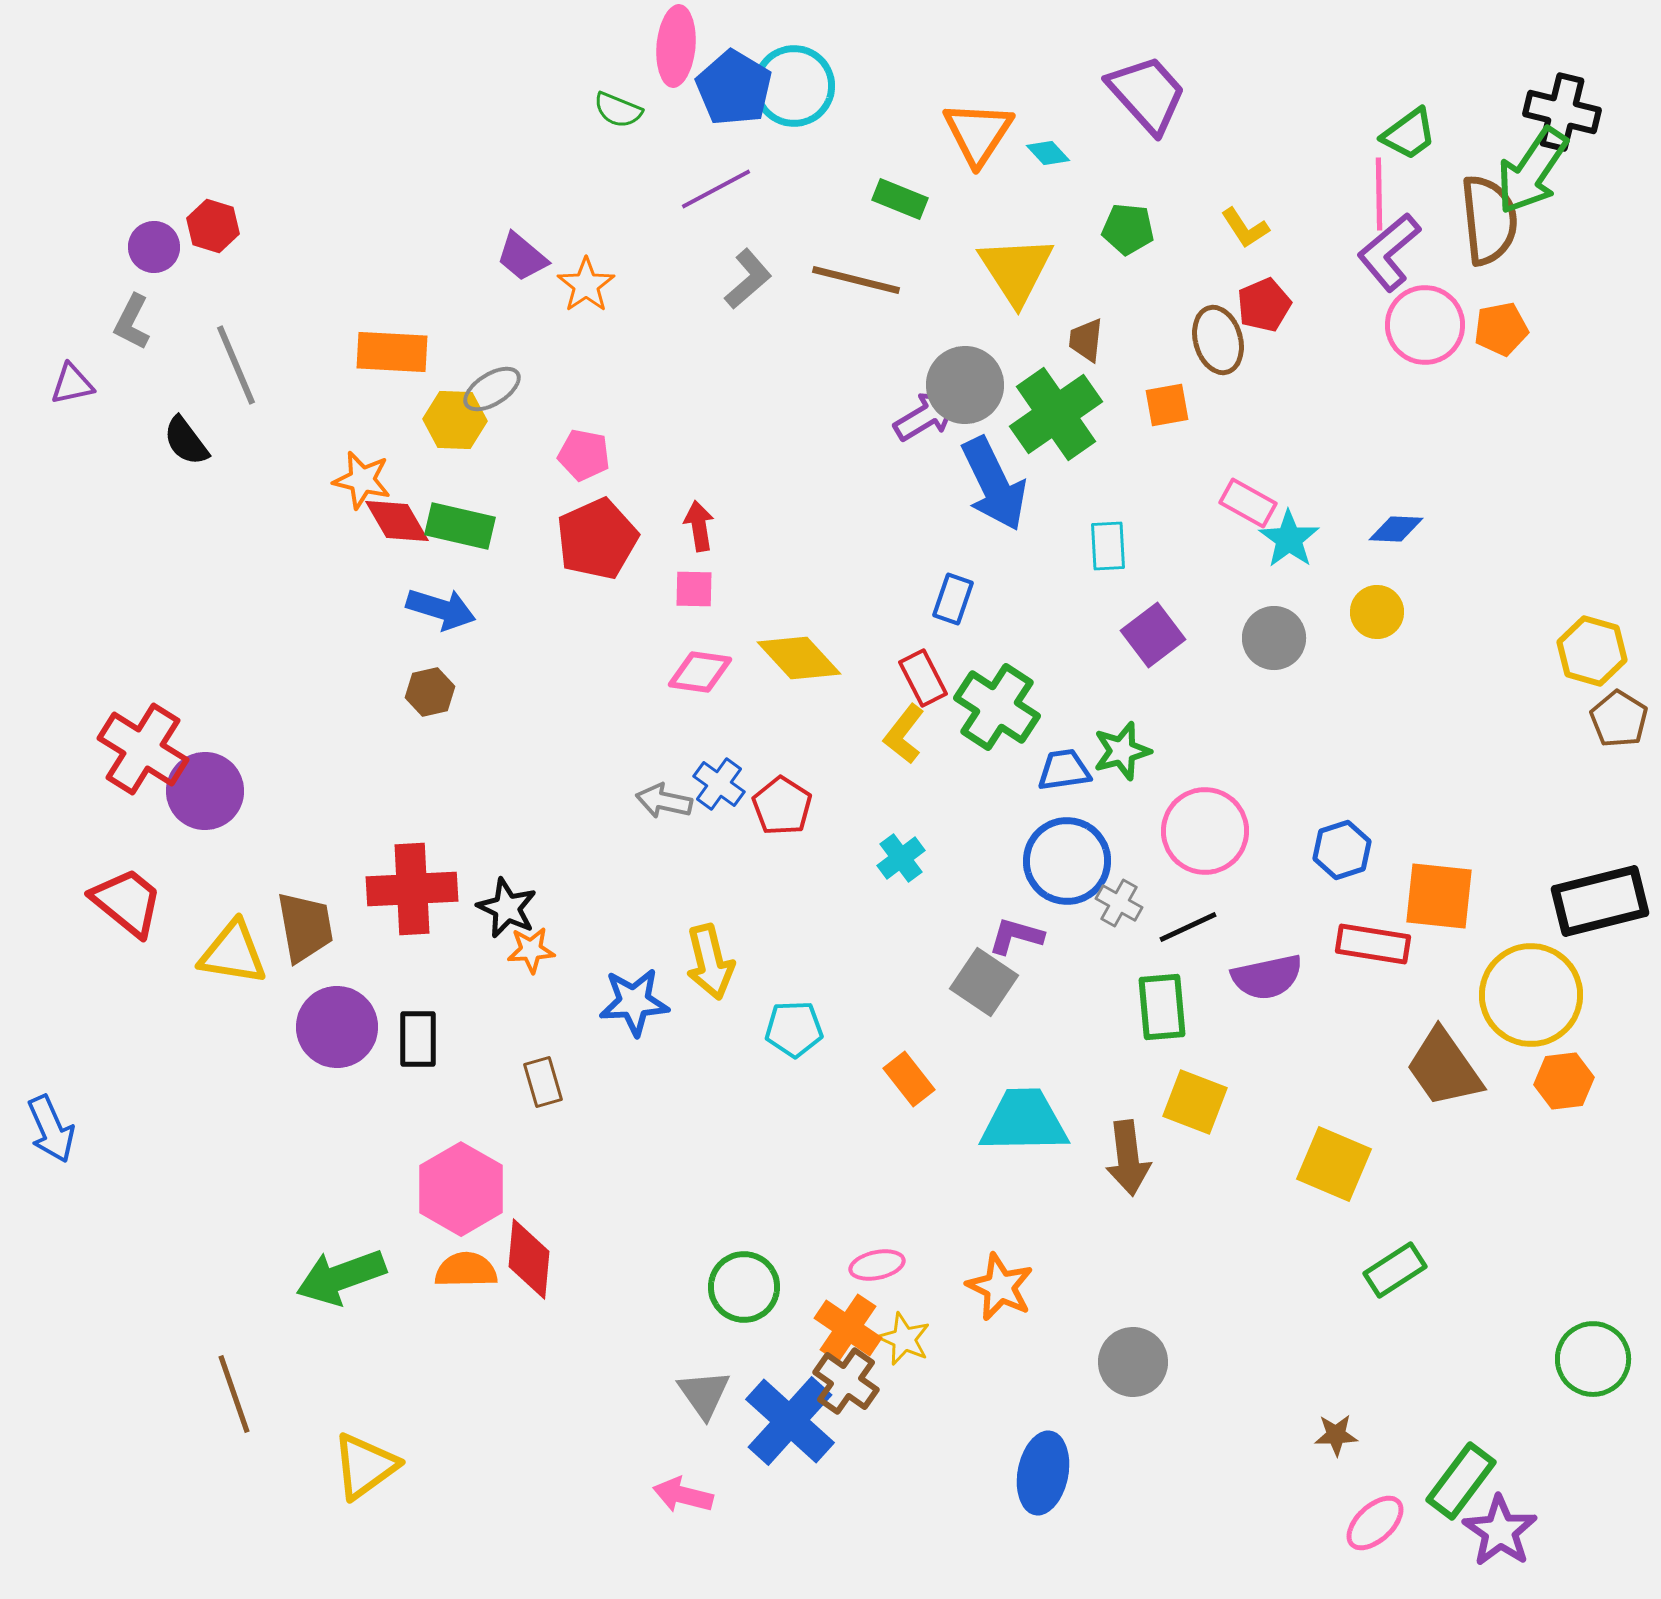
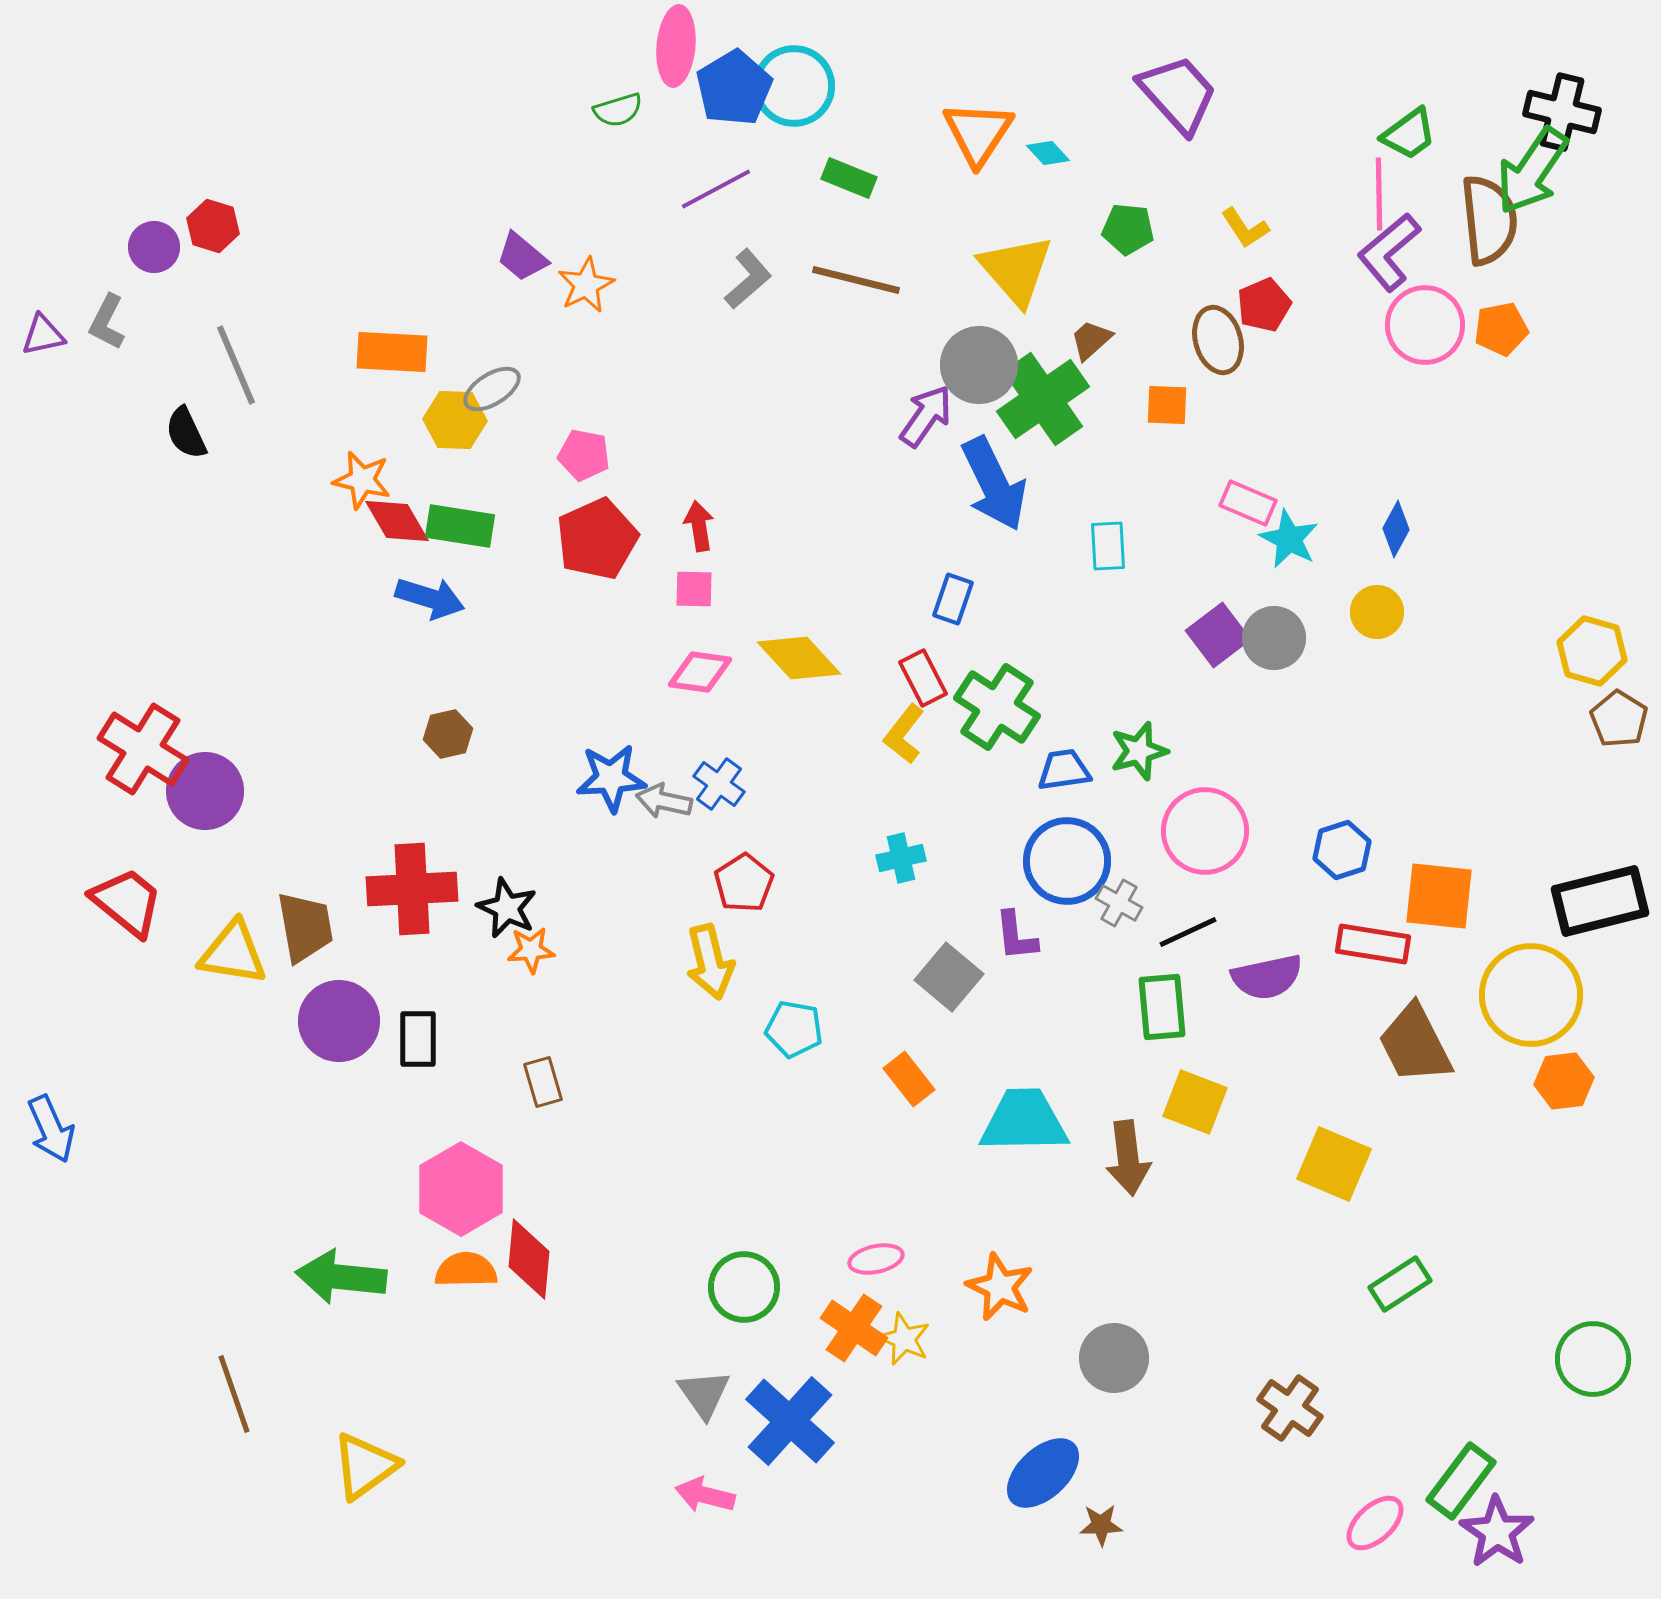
blue pentagon at (734, 88): rotated 10 degrees clockwise
purple trapezoid at (1147, 94): moved 31 px right
green semicircle at (618, 110): rotated 39 degrees counterclockwise
green rectangle at (900, 199): moved 51 px left, 21 px up
yellow triangle at (1016, 270): rotated 8 degrees counterclockwise
orange star at (586, 285): rotated 8 degrees clockwise
gray L-shape at (132, 322): moved 25 px left
brown trapezoid at (1086, 340): moved 5 px right; rotated 42 degrees clockwise
purple triangle at (72, 384): moved 29 px left, 49 px up
gray circle at (965, 385): moved 14 px right, 20 px up
orange square at (1167, 405): rotated 12 degrees clockwise
green cross at (1056, 414): moved 13 px left, 15 px up
purple arrow at (926, 416): rotated 24 degrees counterclockwise
black semicircle at (186, 441): moved 8 px up; rotated 12 degrees clockwise
pink rectangle at (1248, 503): rotated 6 degrees counterclockwise
green rectangle at (460, 526): rotated 4 degrees counterclockwise
blue diamond at (1396, 529): rotated 64 degrees counterclockwise
cyan star at (1289, 539): rotated 8 degrees counterclockwise
blue arrow at (441, 609): moved 11 px left, 11 px up
purple square at (1153, 635): moved 65 px right
brown hexagon at (430, 692): moved 18 px right, 42 px down
green star at (1122, 751): moved 17 px right
red pentagon at (782, 806): moved 38 px left, 77 px down; rotated 6 degrees clockwise
cyan cross at (901, 858): rotated 24 degrees clockwise
black line at (1188, 927): moved 5 px down
purple L-shape at (1016, 936): rotated 112 degrees counterclockwise
gray square at (984, 982): moved 35 px left, 5 px up; rotated 6 degrees clockwise
blue star at (634, 1002): moved 23 px left, 224 px up
purple circle at (337, 1027): moved 2 px right, 6 px up
cyan pentagon at (794, 1029): rotated 12 degrees clockwise
brown trapezoid at (1444, 1068): moved 29 px left, 24 px up; rotated 8 degrees clockwise
pink ellipse at (877, 1265): moved 1 px left, 6 px up
green rectangle at (1395, 1270): moved 5 px right, 14 px down
green arrow at (341, 1277): rotated 26 degrees clockwise
orange cross at (848, 1328): moved 6 px right
gray circle at (1133, 1362): moved 19 px left, 4 px up
brown cross at (846, 1381): moved 444 px right, 27 px down
brown star at (1336, 1435): moved 235 px left, 90 px down
blue ellipse at (1043, 1473): rotated 36 degrees clockwise
pink arrow at (683, 1495): moved 22 px right
purple star at (1500, 1531): moved 3 px left, 1 px down
